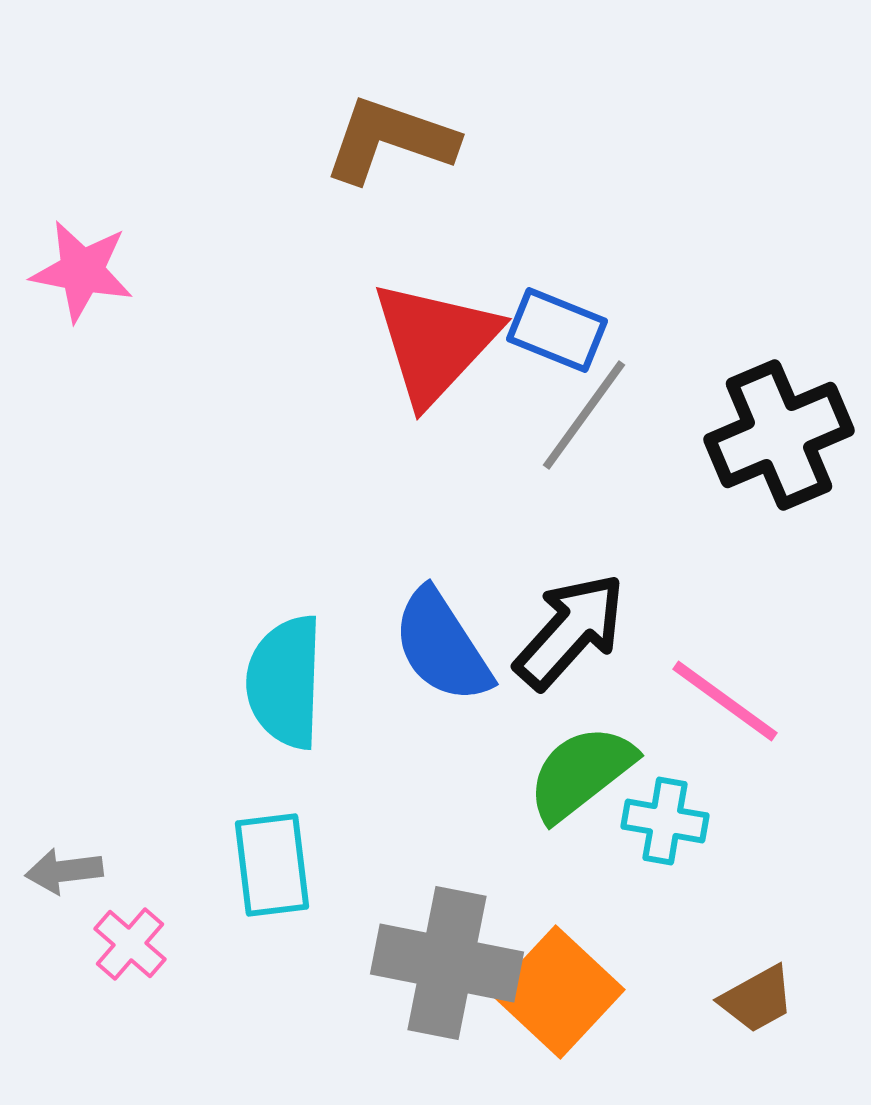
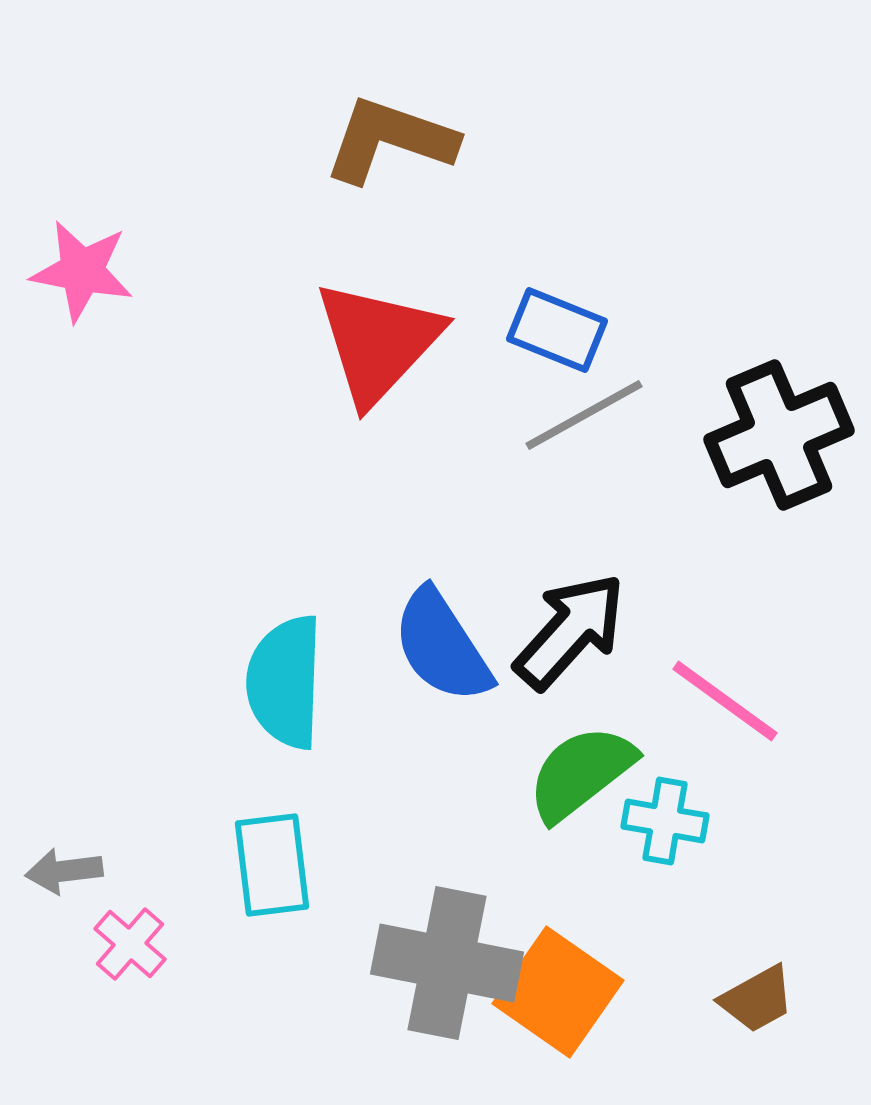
red triangle: moved 57 px left
gray line: rotated 25 degrees clockwise
orange square: rotated 8 degrees counterclockwise
